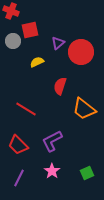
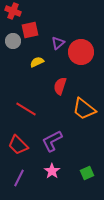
red cross: moved 2 px right
